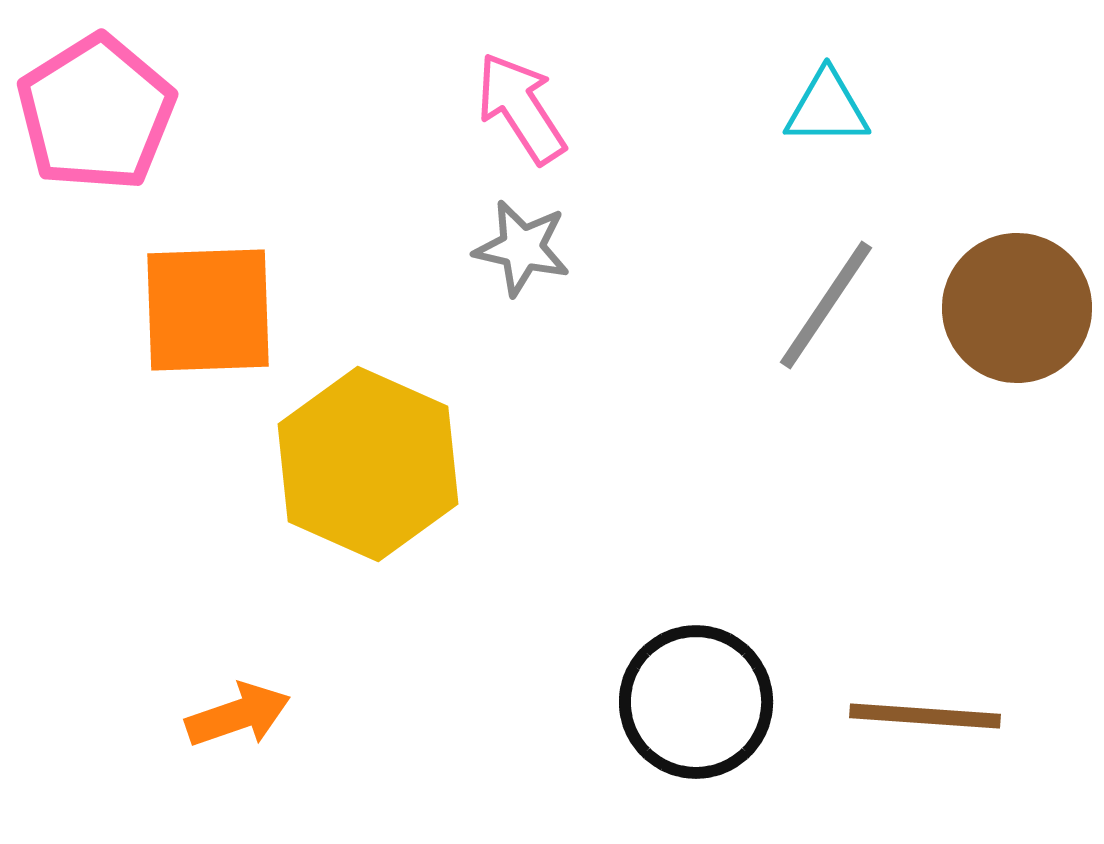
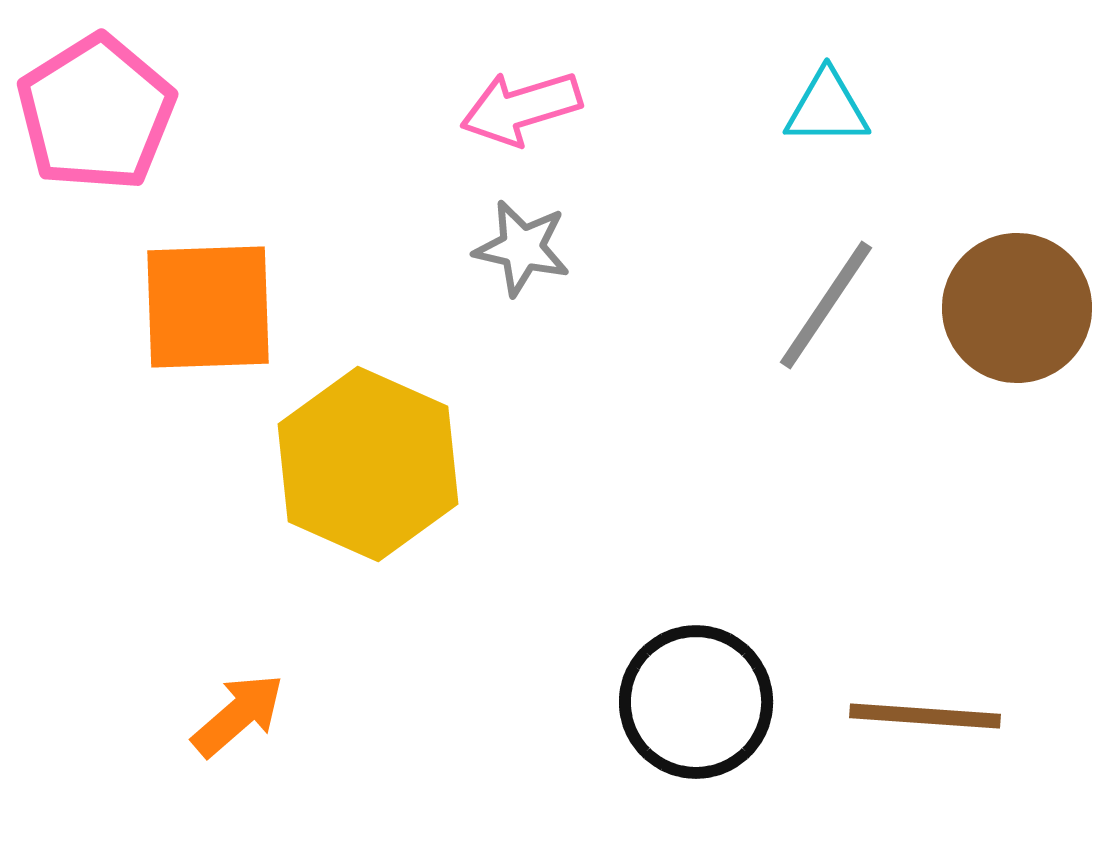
pink arrow: rotated 74 degrees counterclockwise
orange square: moved 3 px up
orange arrow: rotated 22 degrees counterclockwise
